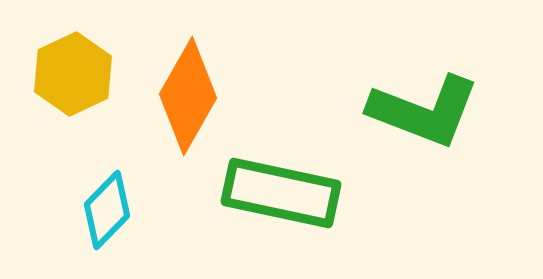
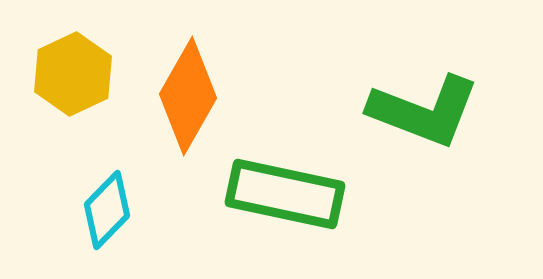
green rectangle: moved 4 px right, 1 px down
